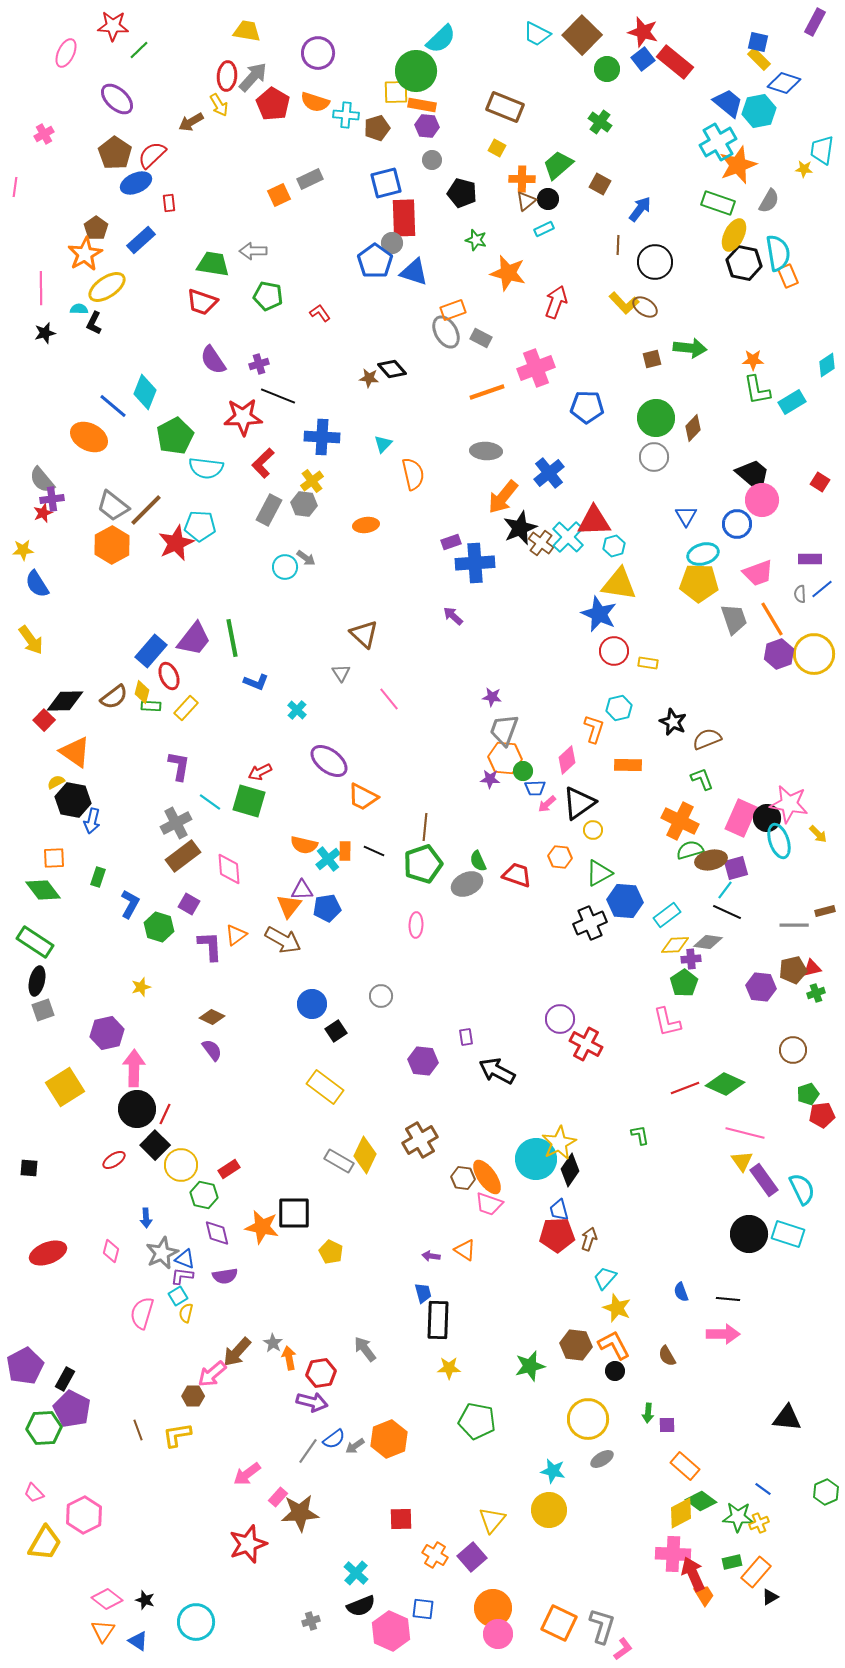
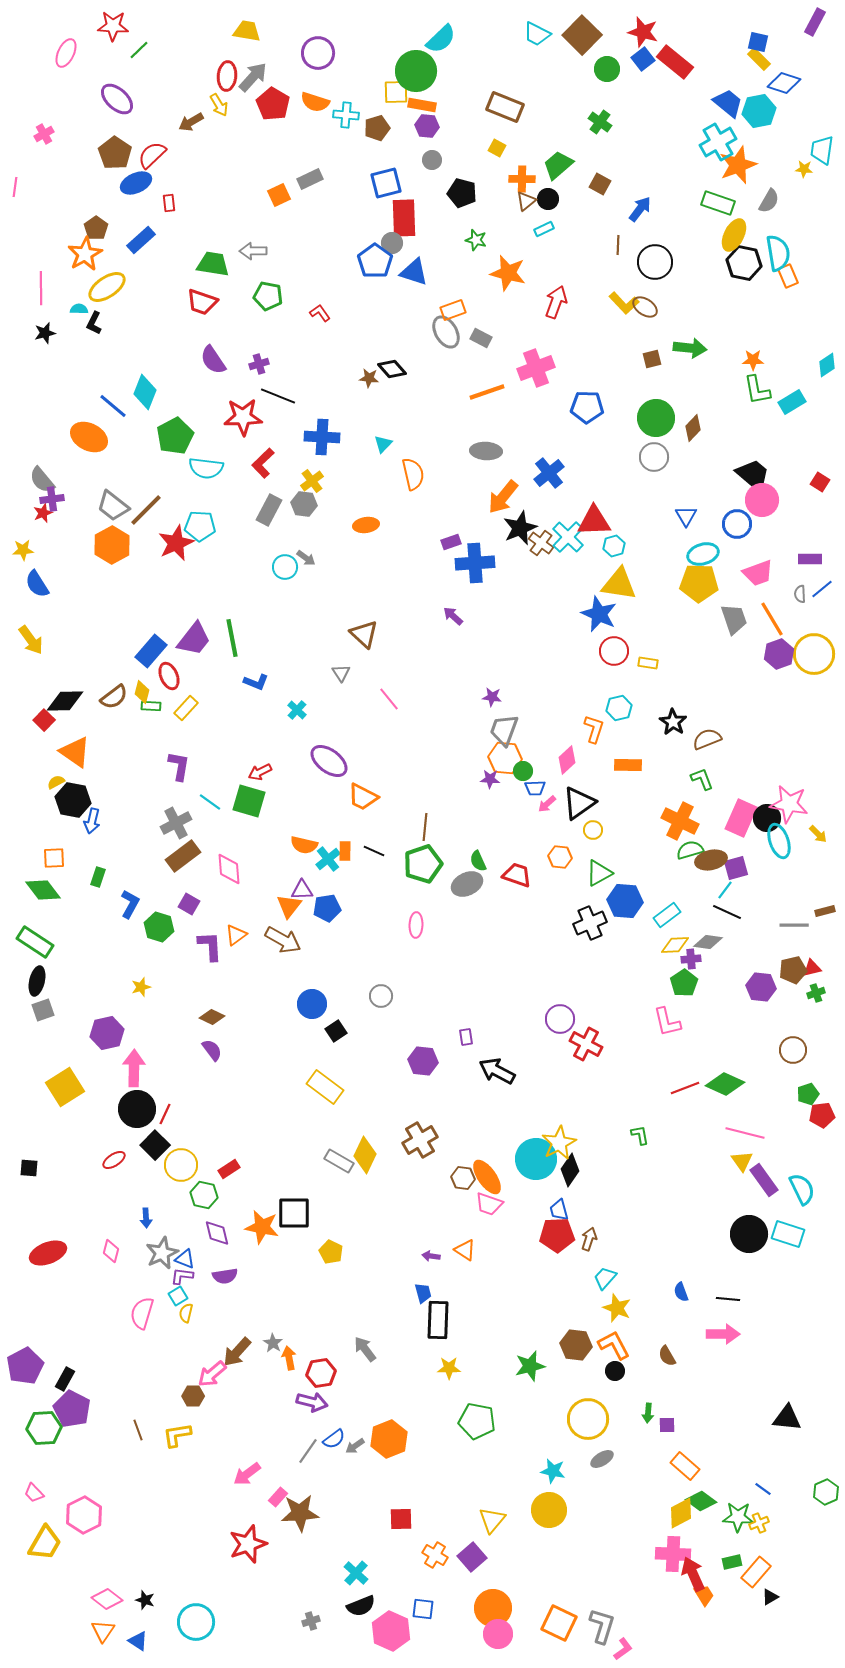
black star at (673, 722): rotated 8 degrees clockwise
